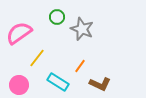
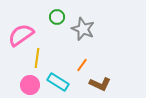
gray star: moved 1 px right
pink semicircle: moved 2 px right, 2 px down
yellow line: rotated 30 degrees counterclockwise
orange line: moved 2 px right, 1 px up
pink circle: moved 11 px right
